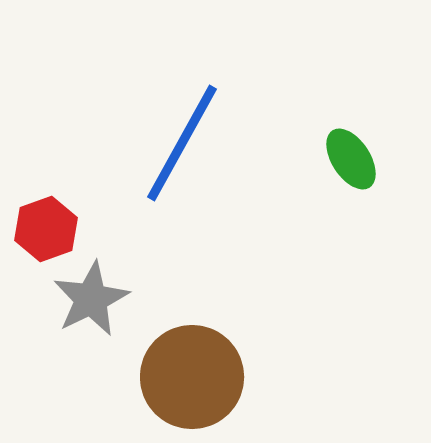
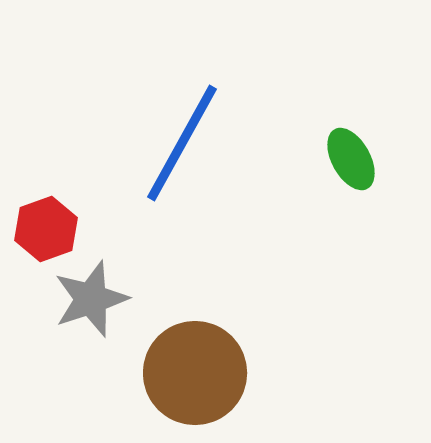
green ellipse: rotated 4 degrees clockwise
gray star: rotated 8 degrees clockwise
brown circle: moved 3 px right, 4 px up
